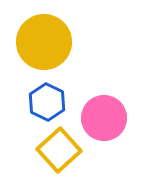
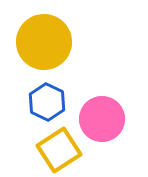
pink circle: moved 2 px left, 1 px down
yellow square: rotated 9 degrees clockwise
